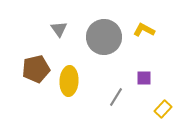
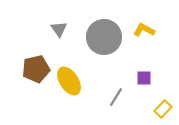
yellow ellipse: rotated 36 degrees counterclockwise
